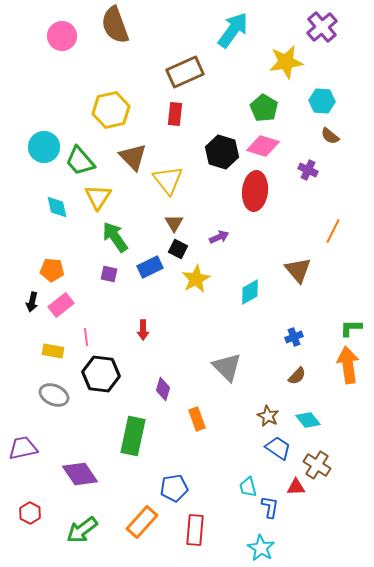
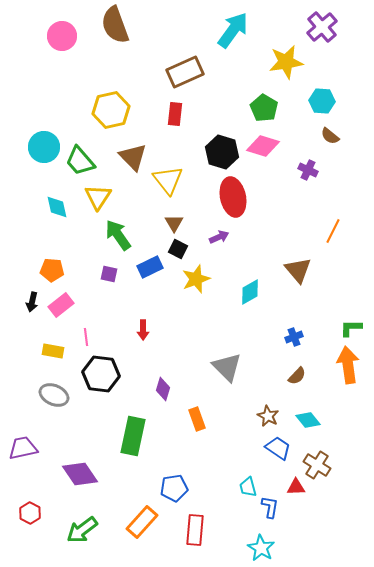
red ellipse at (255, 191): moved 22 px left, 6 px down; rotated 18 degrees counterclockwise
green arrow at (115, 237): moved 3 px right, 2 px up
yellow star at (196, 279): rotated 8 degrees clockwise
